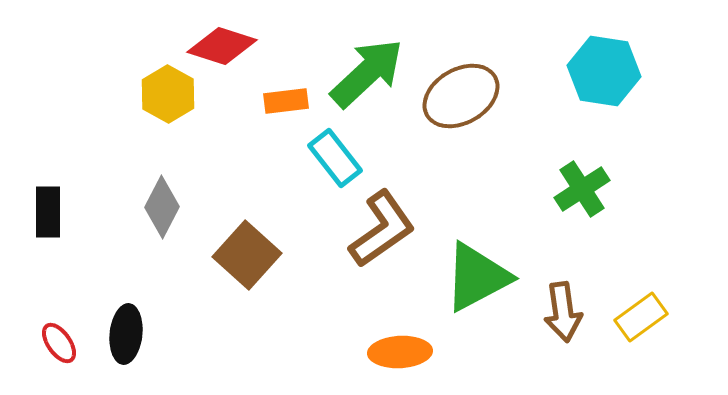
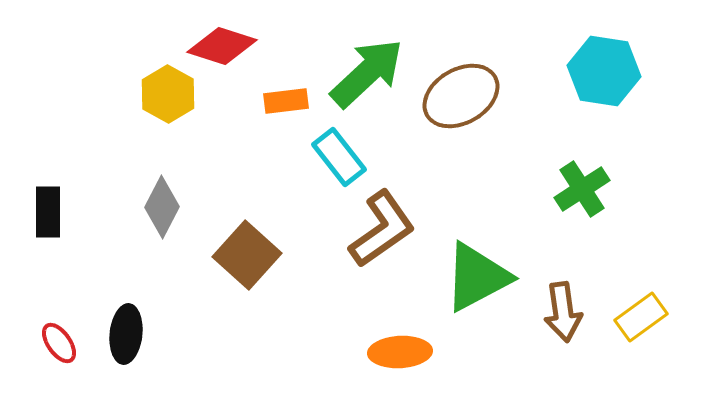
cyan rectangle: moved 4 px right, 1 px up
